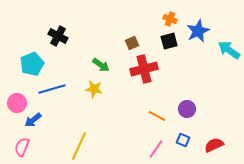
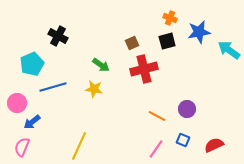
orange cross: moved 1 px up
blue star: moved 1 px right, 1 px down; rotated 15 degrees clockwise
black square: moved 2 px left
blue line: moved 1 px right, 2 px up
blue arrow: moved 1 px left, 2 px down
